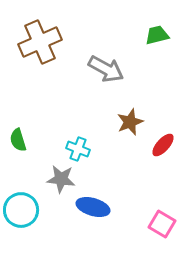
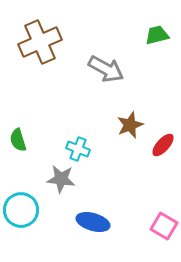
brown star: moved 3 px down
blue ellipse: moved 15 px down
pink square: moved 2 px right, 2 px down
